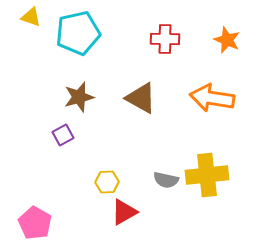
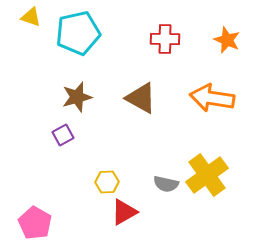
brown star: moved 2 px left
yellow cross: rotated 30 degrees counterclockwise
gray semicircle: moved 4 px down
